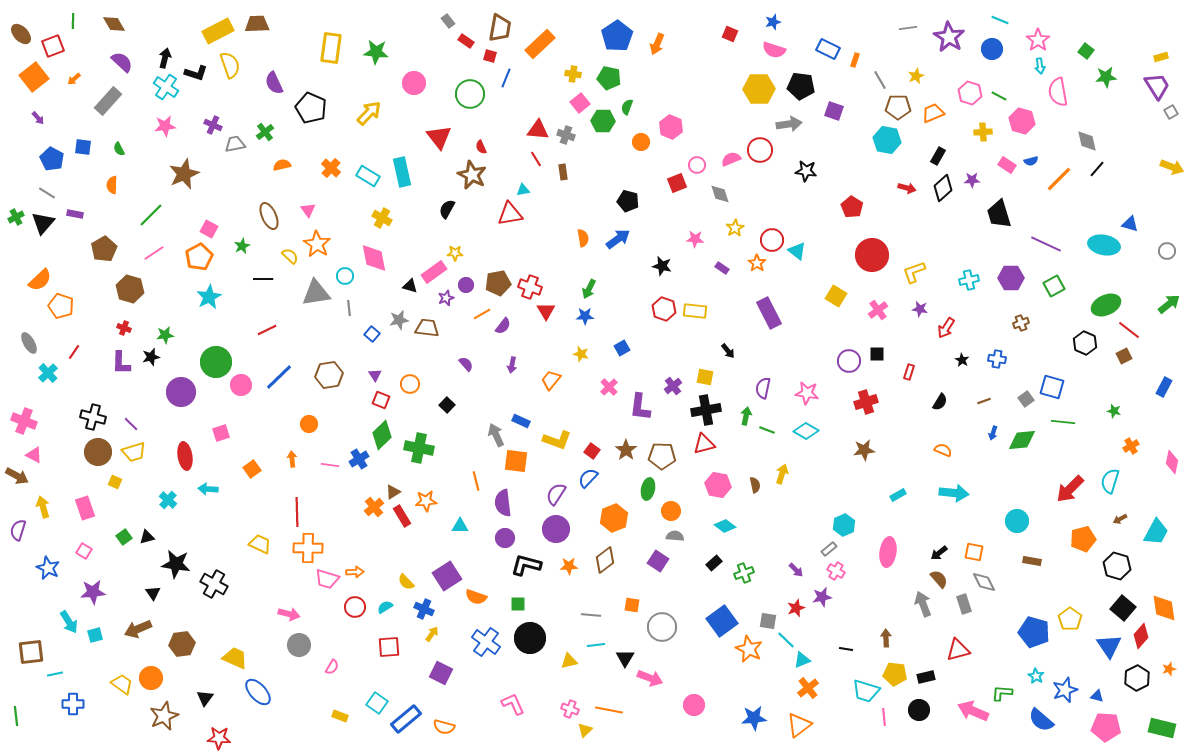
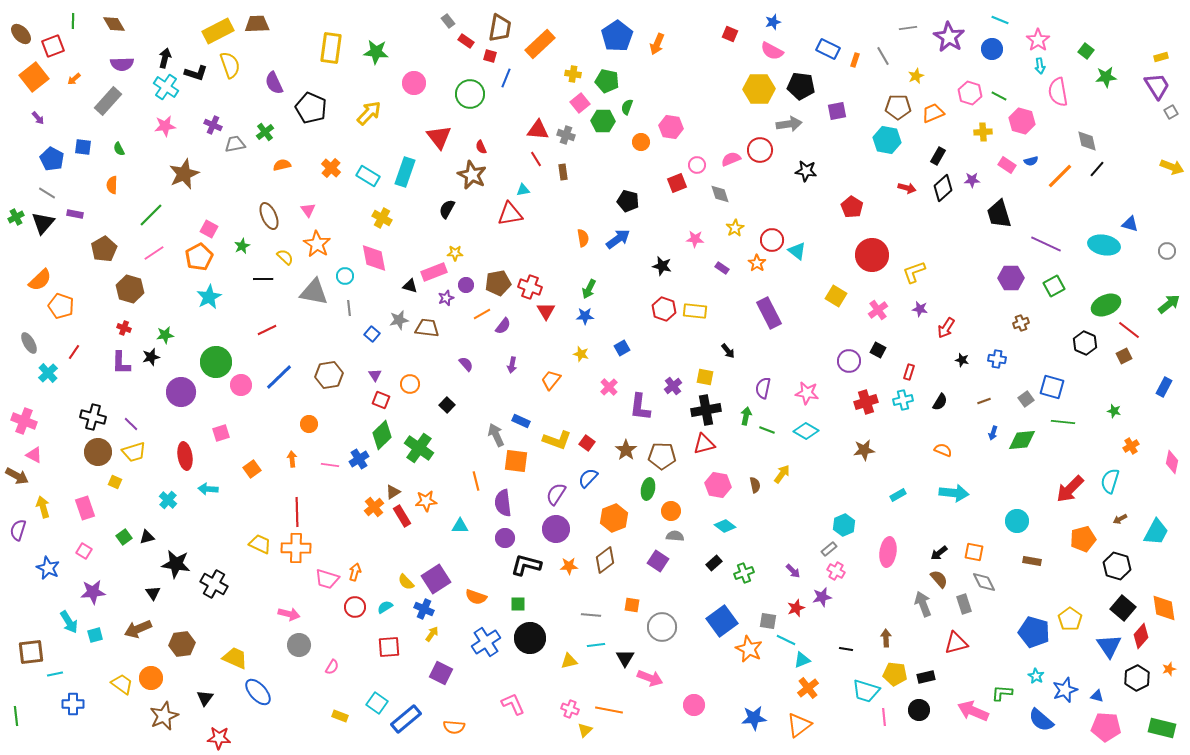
pink semicircle at (774, 50): moved 2 px left, 1 px down; rotated 10 degrees clockwise
purple semicircle at (122, 62): moved 2 px down; rotated 135 degrees clockwise
green pentagon at (609, 78): moved 2 px left, 3 px down
gray line at (880, 80): moved 3 px right, 24 px up
purple square at (834, 111): moved 3 px right; rotated 30 degrees counterclockwise
pink hexagon at (671, 127): rotated 15 degrees counterclockwise
cyan rectangle at (402, 172): moved 3 px right; rotated 32 degrees clockwise
orange line at (1059, 179): moved 1 px right, 3 px up
yellow semicircle at (290, 256): moved 5 px left, 1 px down
pink rectangle at (434, 272): rotated 15 degrees clockwise
cyan cross at (969, 280): moved 66 px left, 120 px down
gray triangle at (316, 293): moved 2 px left, 1 px up; rotated 20 degrees clockwise
black square at (877, 354): moved 1 px right, 4 px up; rotated 28 degrees clockwise
black star at (962, 360): rotated 16 degrees counterclockwise
green cross at (419, 448): rotated 24 degrees clockwise
red square at (592, 451): moved 5 px left, 8 px up
yellow arrow at (782, 474): rotated 18 degrees clockwise
orange cross at (308, 548): moved 12 px left
purple arrow at (796, 570): moved 3 px left, 1 px down
orange arrow at (355, 572): rotated 72 degrees counterclockwise
purple square at (447, 576): moved 11 px left, 3 px down
cyan line at (786, 640): rotated 18 degrees counterclockwise
blue cross at (486, 642): rotated 20 degrees clockwise
red triangle at (958, 650): moved 2 px left, 7 px up
orange semicircle at (444, 727): moved 10 px right; rotated 10 degrees counterclockwise
